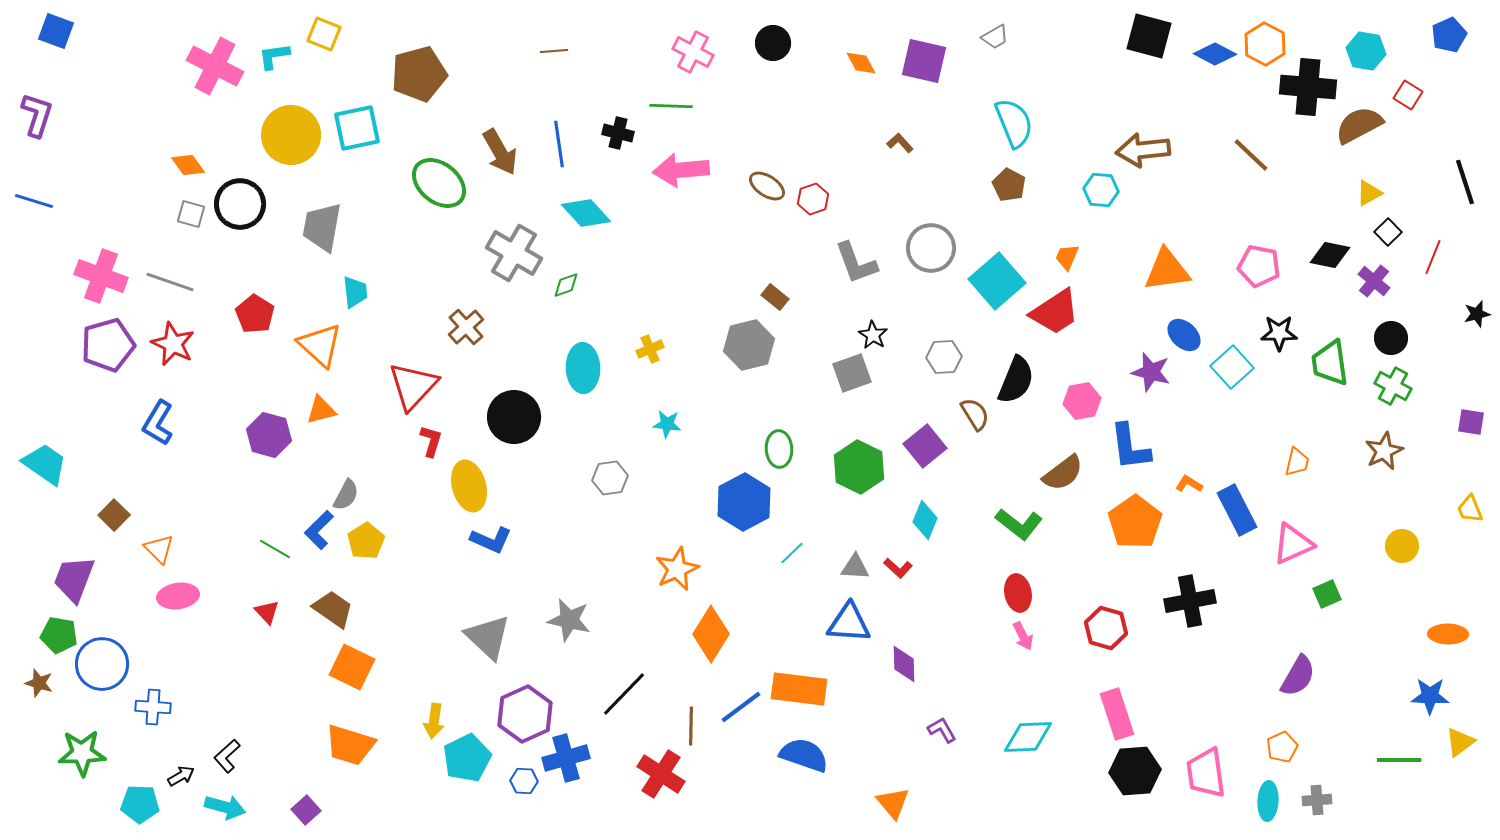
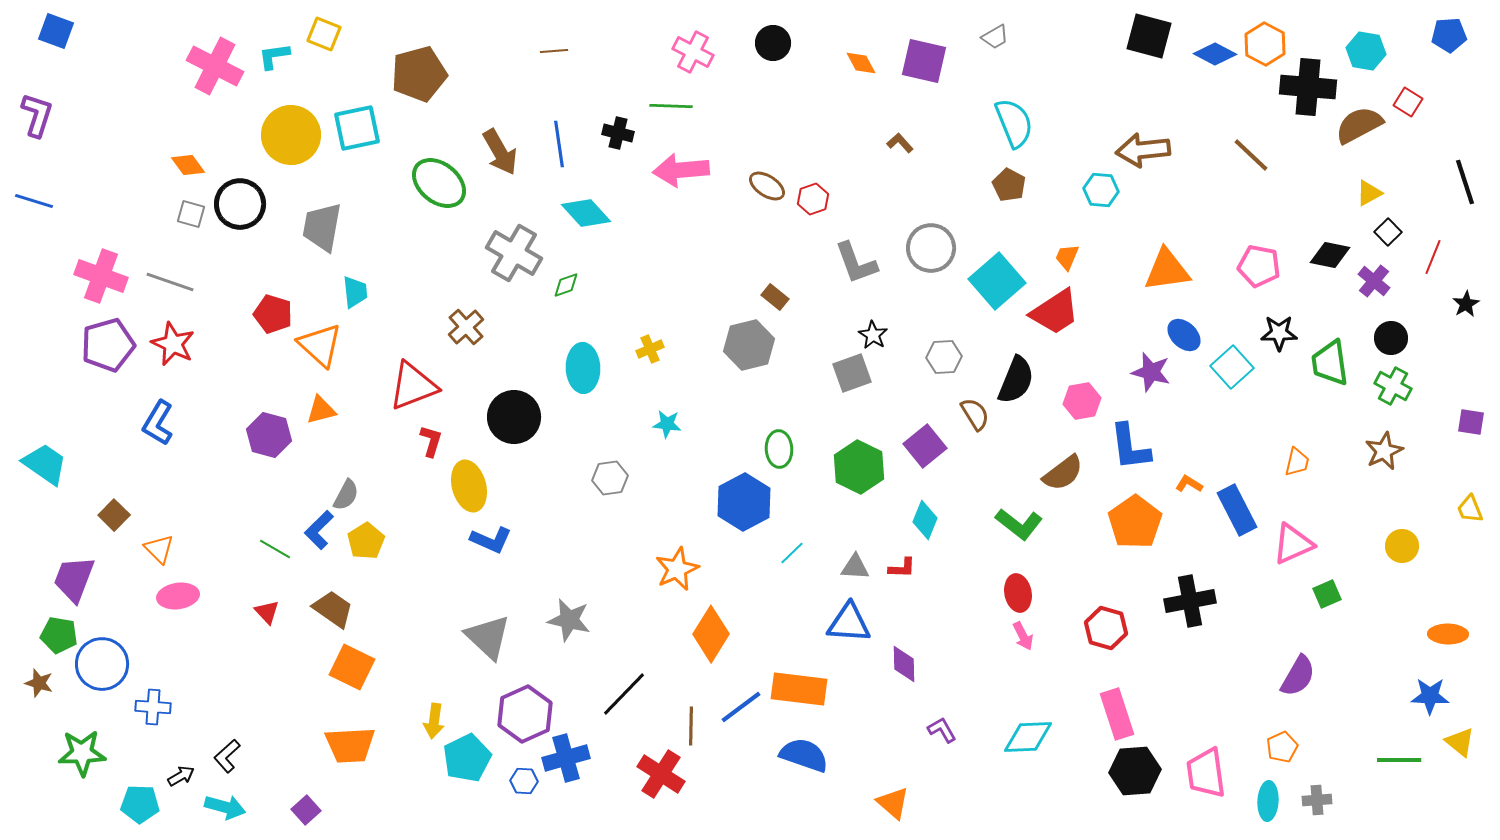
blue pentagon at (1449, 35): rotated 20 degrees clockwise
red square at (1408, 95): moved 7 px down
red pentagon at (255, 314): moved 18 px right; rotated 15 degrees counterclockwise
black star at (1477, 314): moved 11 px left, 10 px up; rotated 16 degrees counterclockwise
red triangle at (413, 386): rotated 26 degrees clockwise
red L-shape at (898, 568): moved 4 px right; rotated 40 degrees counterclockwise
yellow triangle at (1460, 742): rotated 44 degrees counterclockwise
orange trapezoid at (350, 745): rotated 20 degrees counterclockwise
orange triangle at (893, 803): rotated 9 degrees counterclockwise
